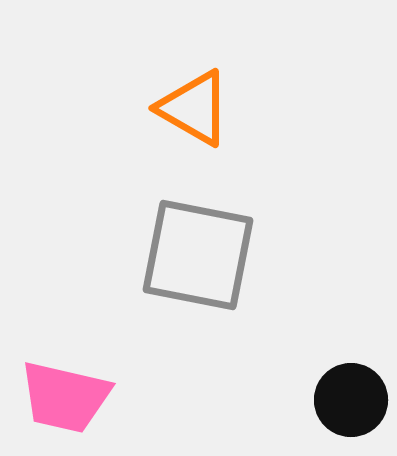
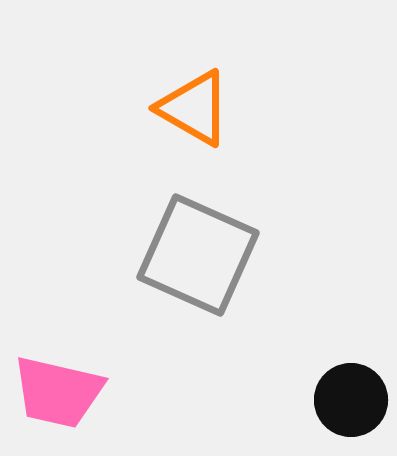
gray square: rotated 13 degrees clockwise
pink trapezoid: moved 7 px left, 5 px up
